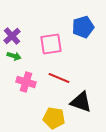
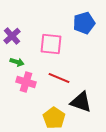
blue pentagon: moved 1 px right, 4 px up
pink square: rotated 15 degrees clockwise
green arrow: moved 3 px right, 6 px down
yellow pentagon: rotated 25 degrees clockwise
